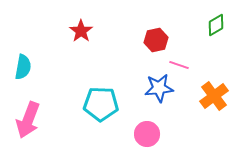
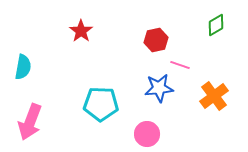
pink line: moved 1 px right
pink arrow: moved 2 px right, 2 px down
